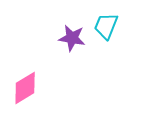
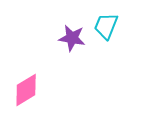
pink diamond: moved 1 px right, 2 px down
